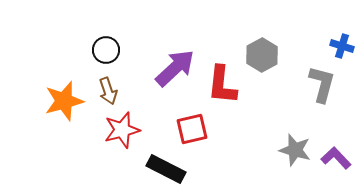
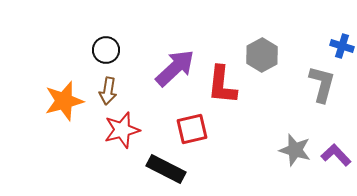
brown arrow: rotated 28 degrees clockwise
purple L-shape: moved 3 px up
